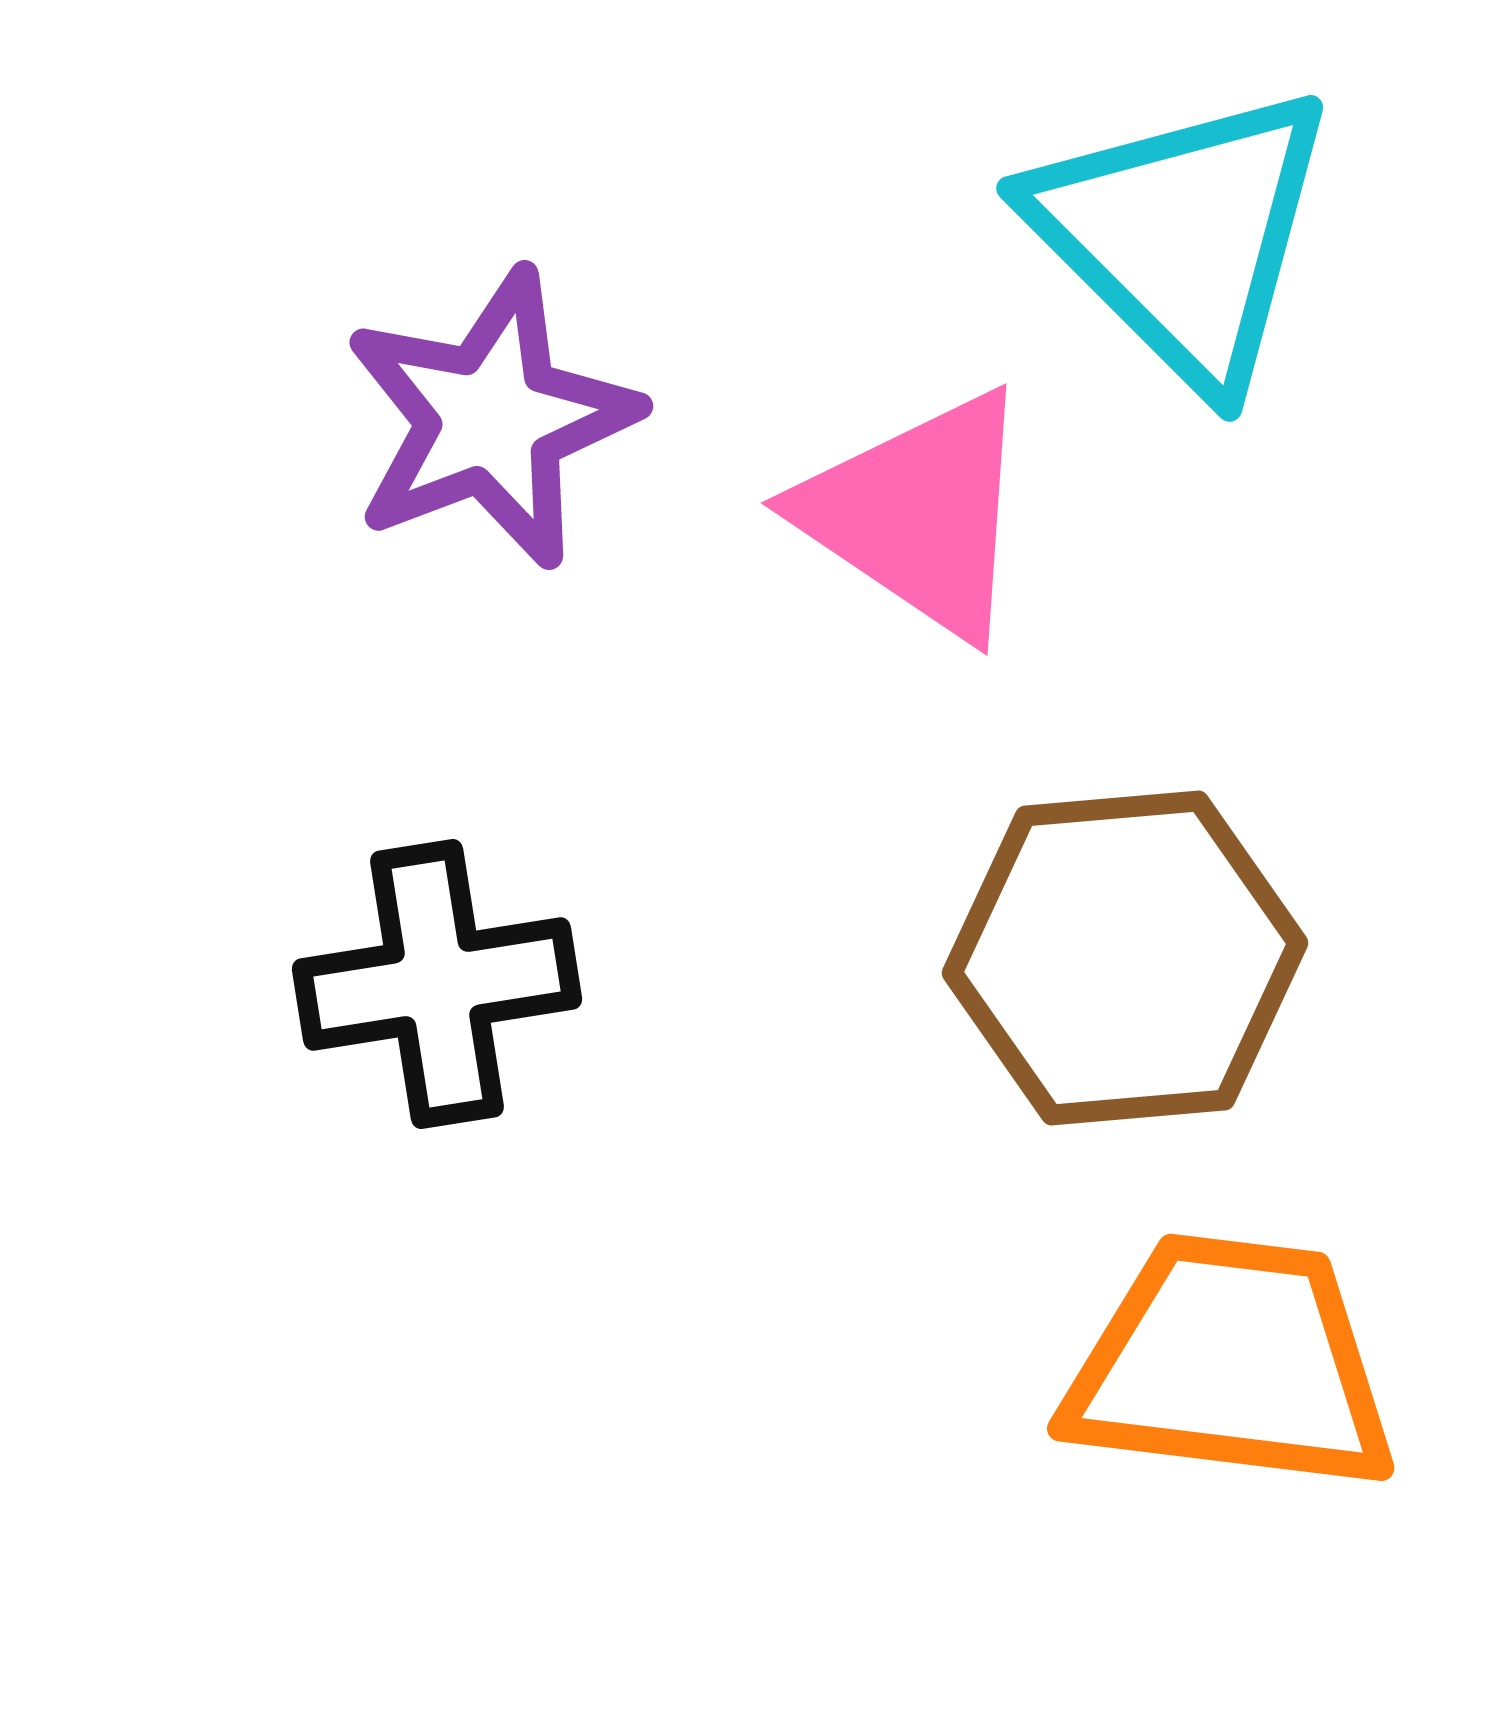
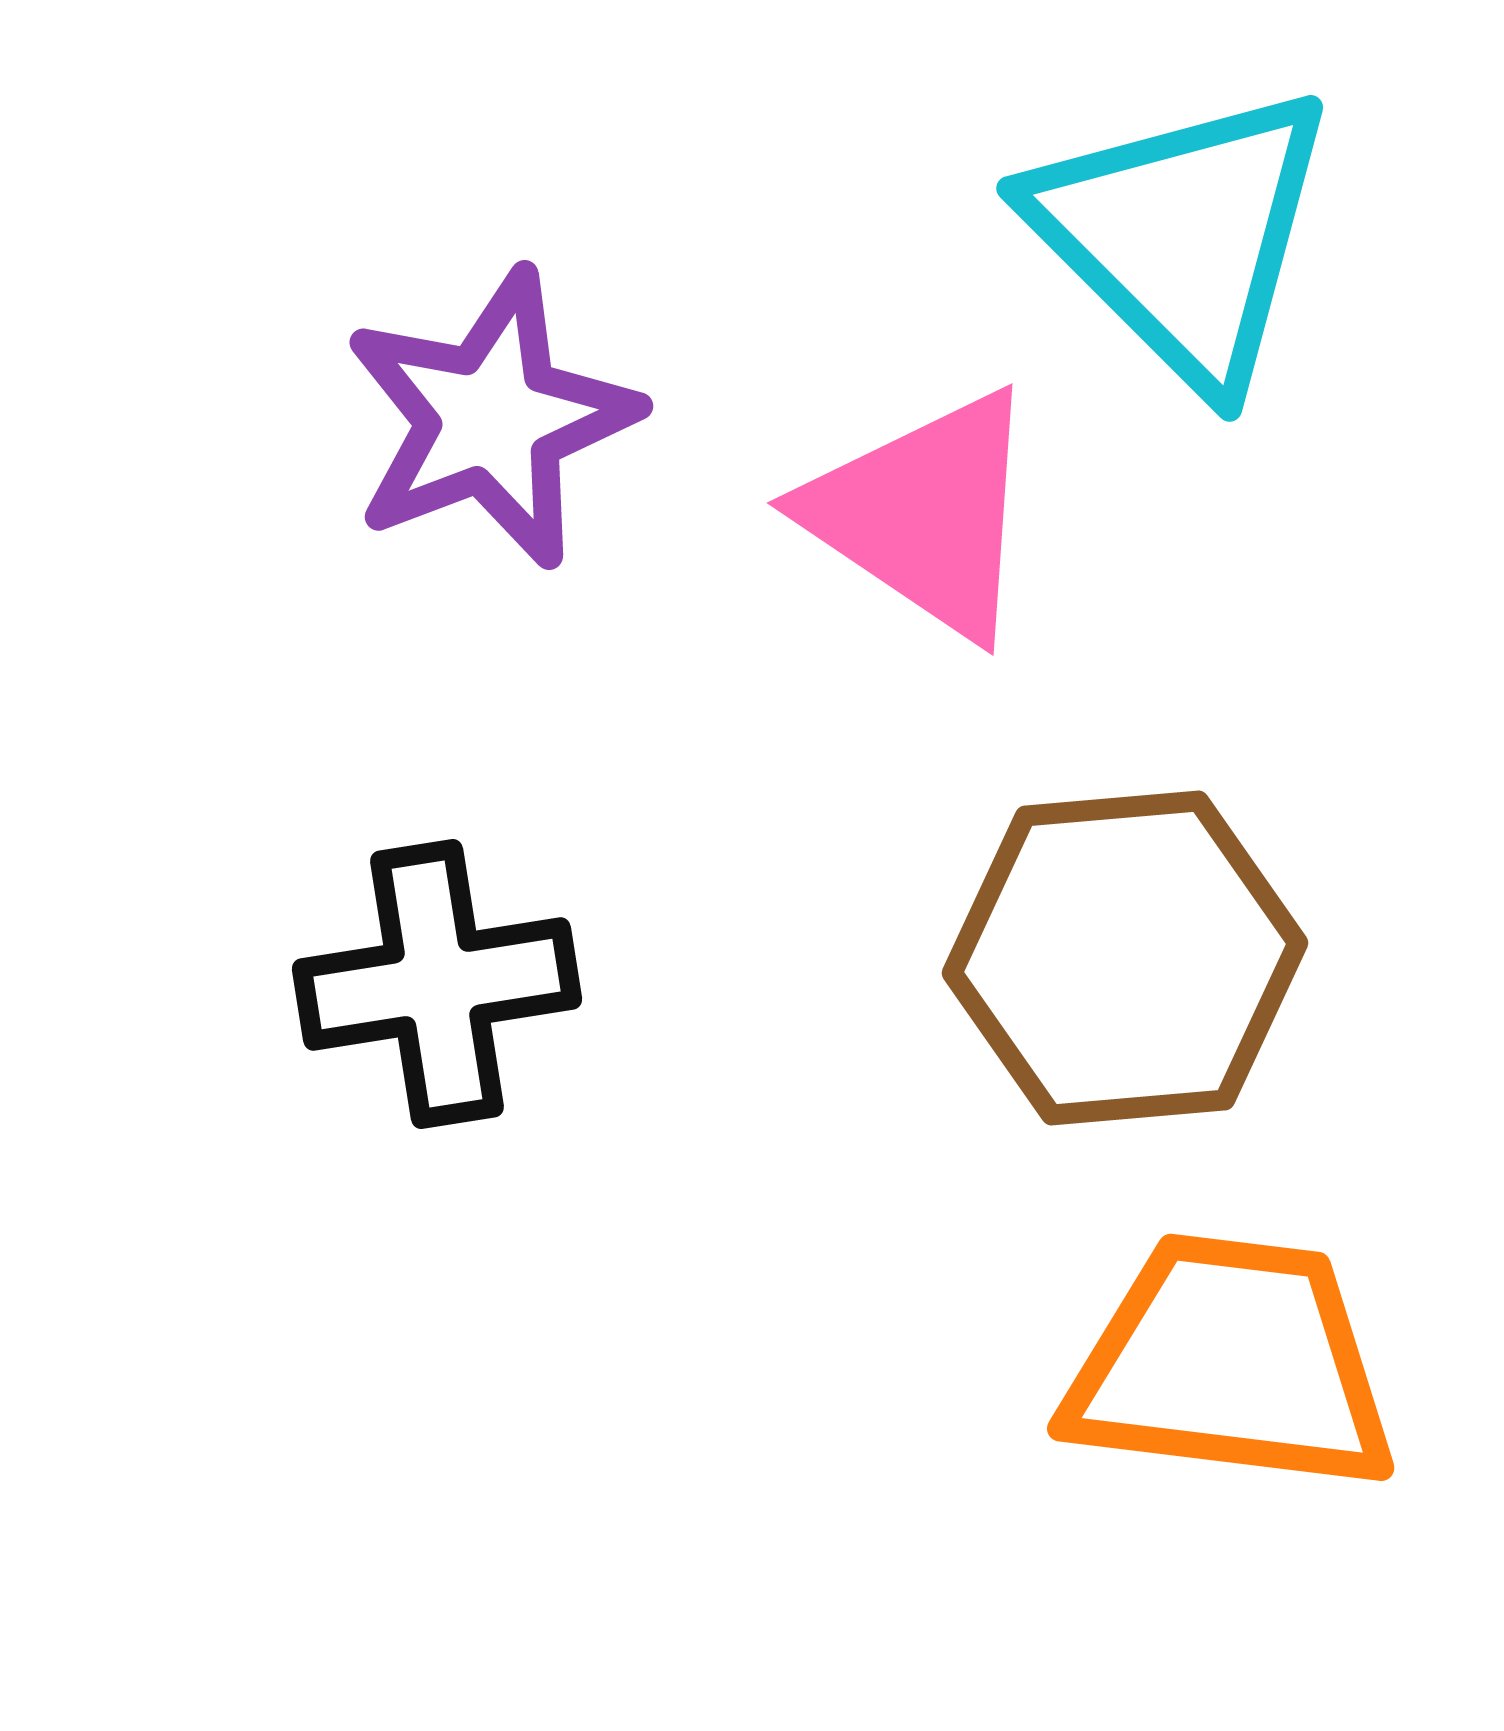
pink triangle: moved 6 px right
